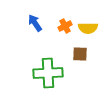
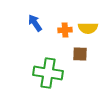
orange cross: moved 4 px down; rotated 24 degrees clockwise
green cross: rotated 12 degrees clockwise
